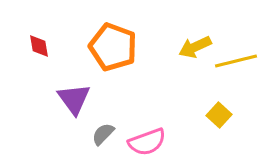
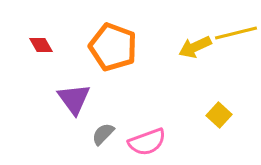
red diamond: moved 2 px right, 1 px up; rotated 20 degrees counterclockwise
yellow line: moved 28 px up
